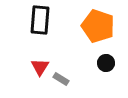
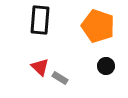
black circle: moved 3 px down
red triangle: rotated 18 degrees counterclockwise
gray rectangle: moved 1 px left, 1 px up
